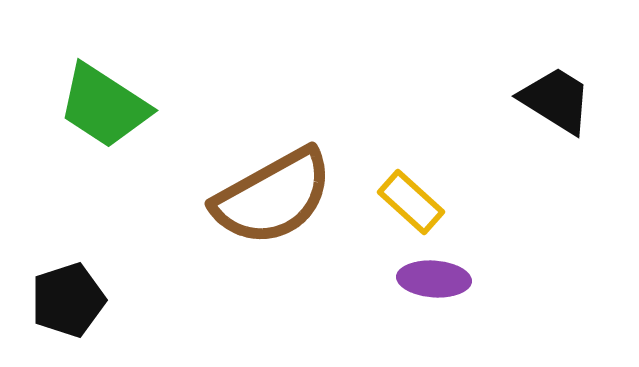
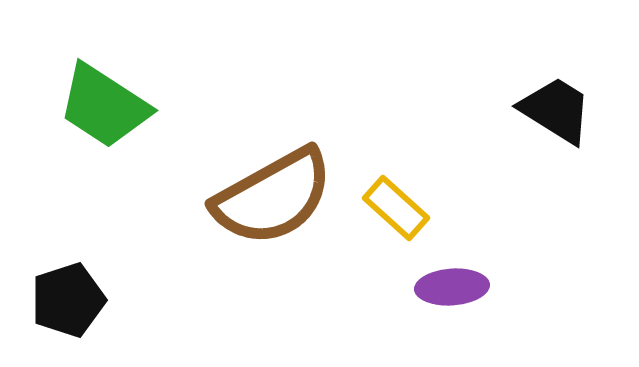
black trapezoid: moved 10 px down
yellow rectangle: moved 15 px left, 6 px down
purple ellipse: moved 18 px right, 8 px down; rotated 8 degrees counterclockwise
